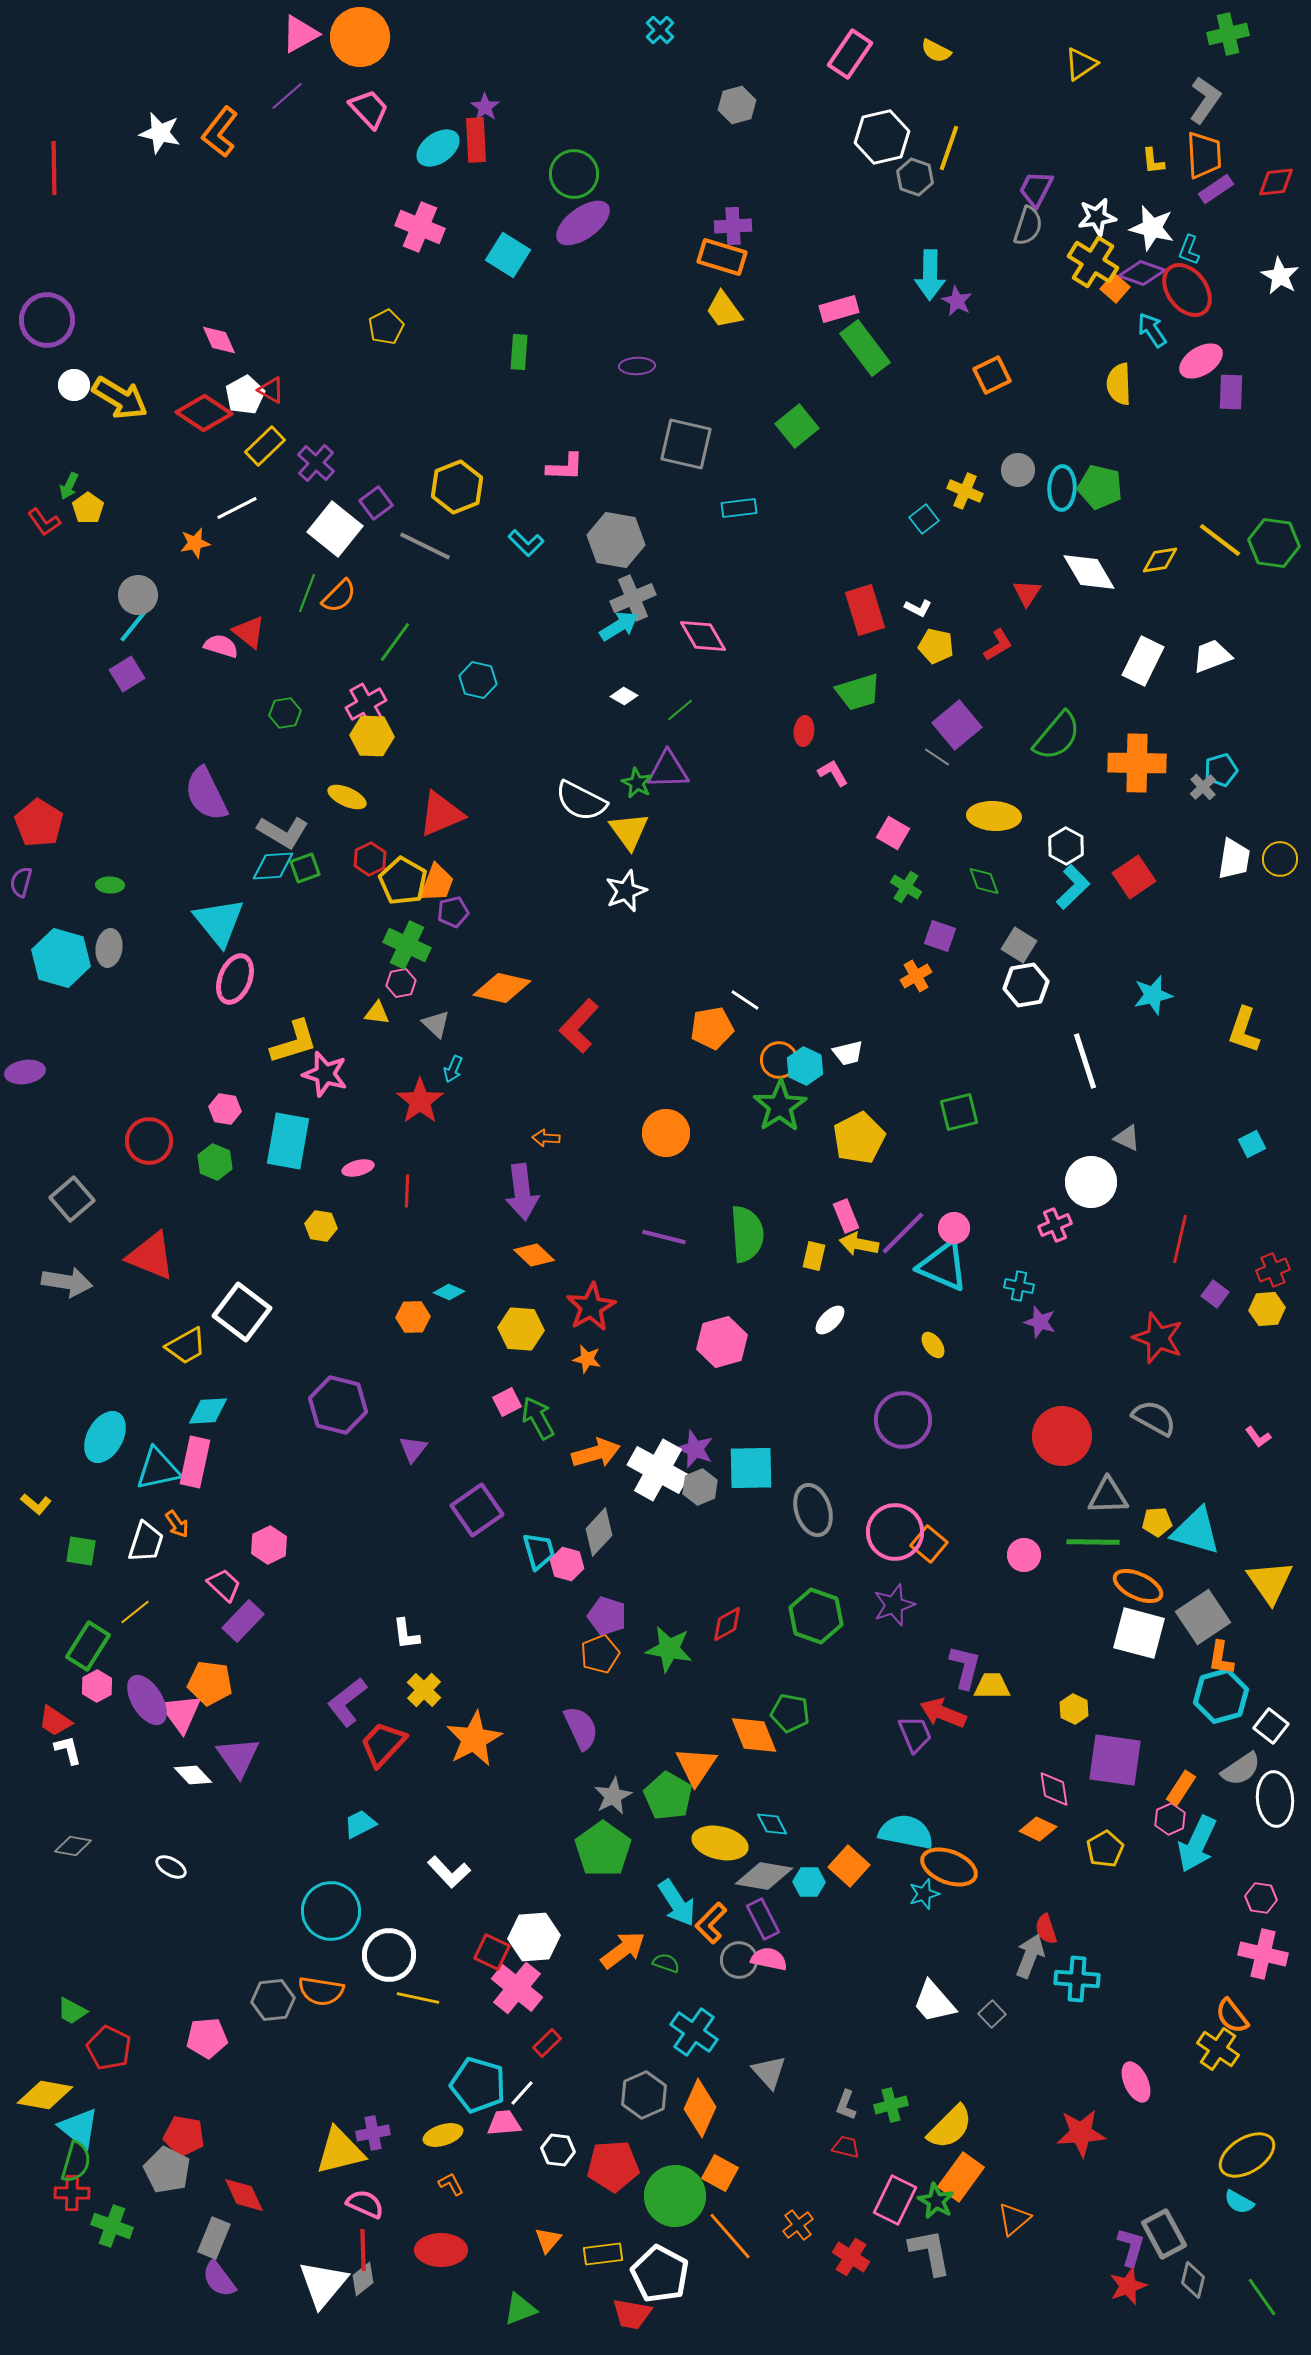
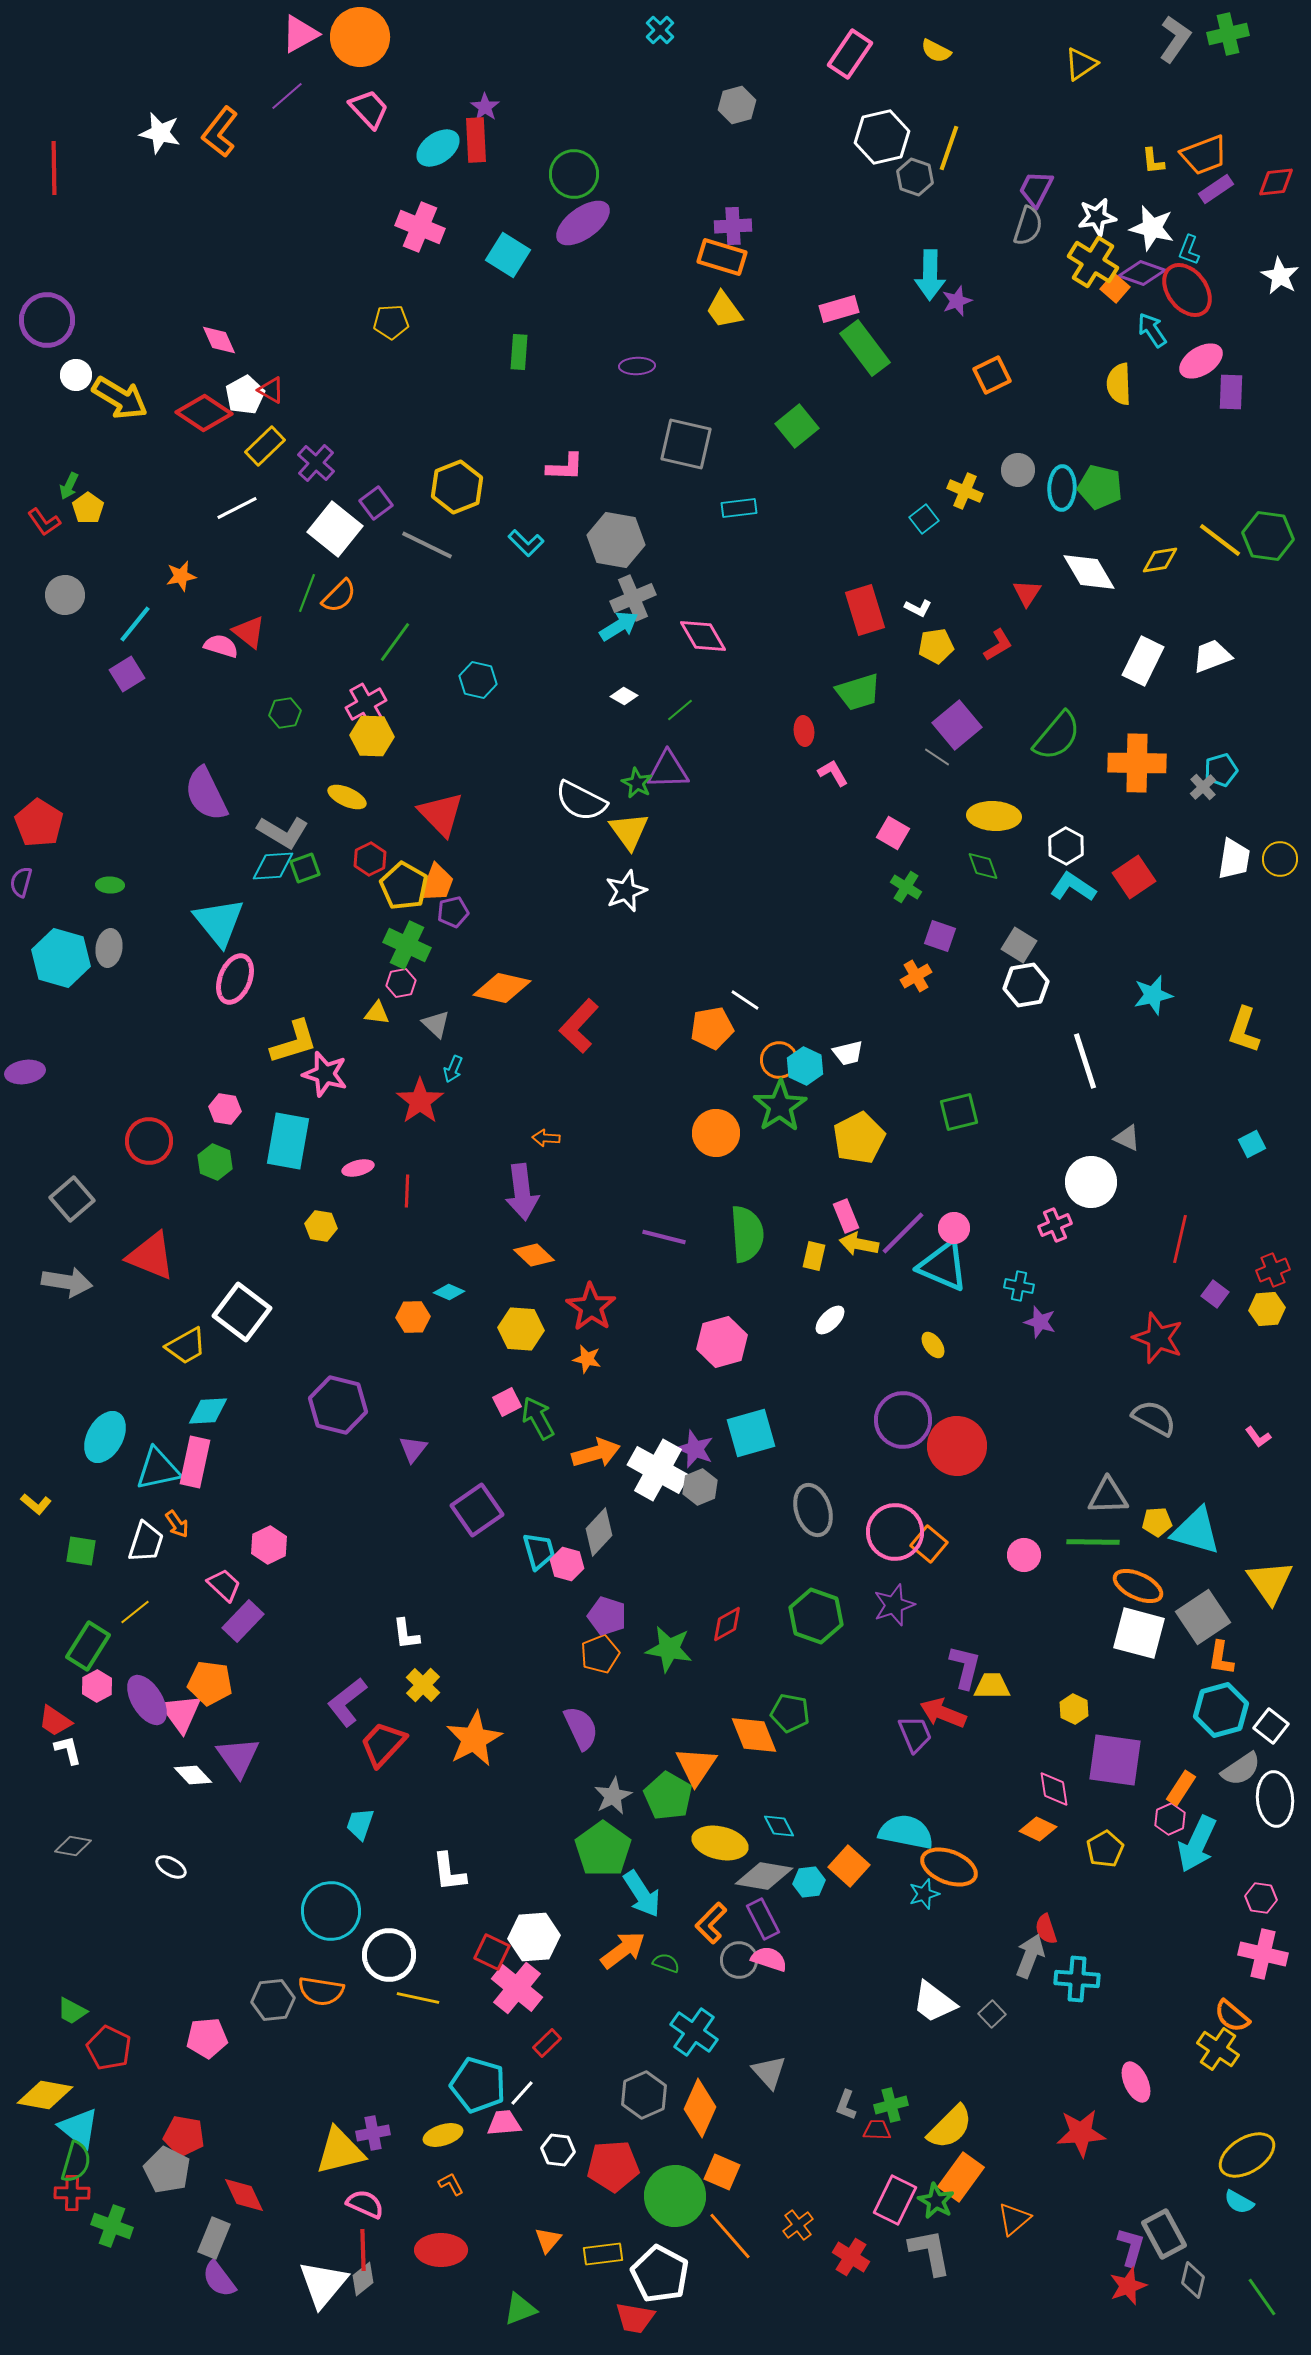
gray L-shape at (1205, 100): moved 30 px left, 61 px up
orange trapezoid at (1204, 155): rotated 72 degrees clockwise
purple star at (957, 301): rotated 24 degrees clockwise
yellow pentagon at (386, 327): moved 5 px right, 5 px up; rotated 24 degrees clockwise
white circle at (74, 385): moved 2 px right, 10 px up
orange star at (195, 543): moved 14 px left, 33 px down
green hexagon at (1274, 543): moved 6 px left, 7 px up
gray line at (425, 546): moved 2 px right, 1 px up
gray circle at (138, 595): moved 73 px left
yellow pentagon at (936, 646): rotated 20 degrees counterclockwise
red ellipse at (804, 731): rotated 12 degrees counterclockwise
red triangle at (441, 814): rotated 51 degrees counterclockwise
yellow pentagon at (403, 881): moved 1 px right, 5 px down
green diamond at (984, 881): moved 1 px left, 15 px up
cyan L-shape at (1073, 887): rotated 102 degrees counterclockwise
orange circle at (666, 1133): moved 50 px right
red star at (591, 1307): rotated 9 degrees counterclockwise
red circle at (1062, 1436): moved 105 px left, 10 px down
cyan square at (751, 1468): moved 35 px up; rotated 15 degrees counterclockwise
yellow cross at (424, 1690): moved 1 px left, 5 px up
cyan hexagon at (1221, 1696): moved 14 px down
cyan trapezoid at (360, 1824): rotated 44 degrees counterclockwise
cyan diamond at (772, 1824): moved 7 px right, 2 px down
white L-shape at (449, 1872): rotated 36 degrees clockwise
cyan hexagon at (809, 1882): rotated 8 degrees counterclockwise
cyan arrow at (677, 1903): moved 35 px left, 9 px up
pink semicircle at (769, 1959): rotated 6 degrees clockwise
white trapezoid at (934, 2002): rotated 12 degrees counterclockwise
orange semicircle at (1232, 2016): rotated 12 degrees counterclockwise
red trapezoid at (846, 2147): moved 31 px right, 17 px up; rotated 12 degrees counterclockwise
orange square at (720, 2173): moved 2 px right, 1 px up; rotated 6 degrees counterclockwise
red trapezoid at (632, 2314): moved 3 px right, 4 px down
